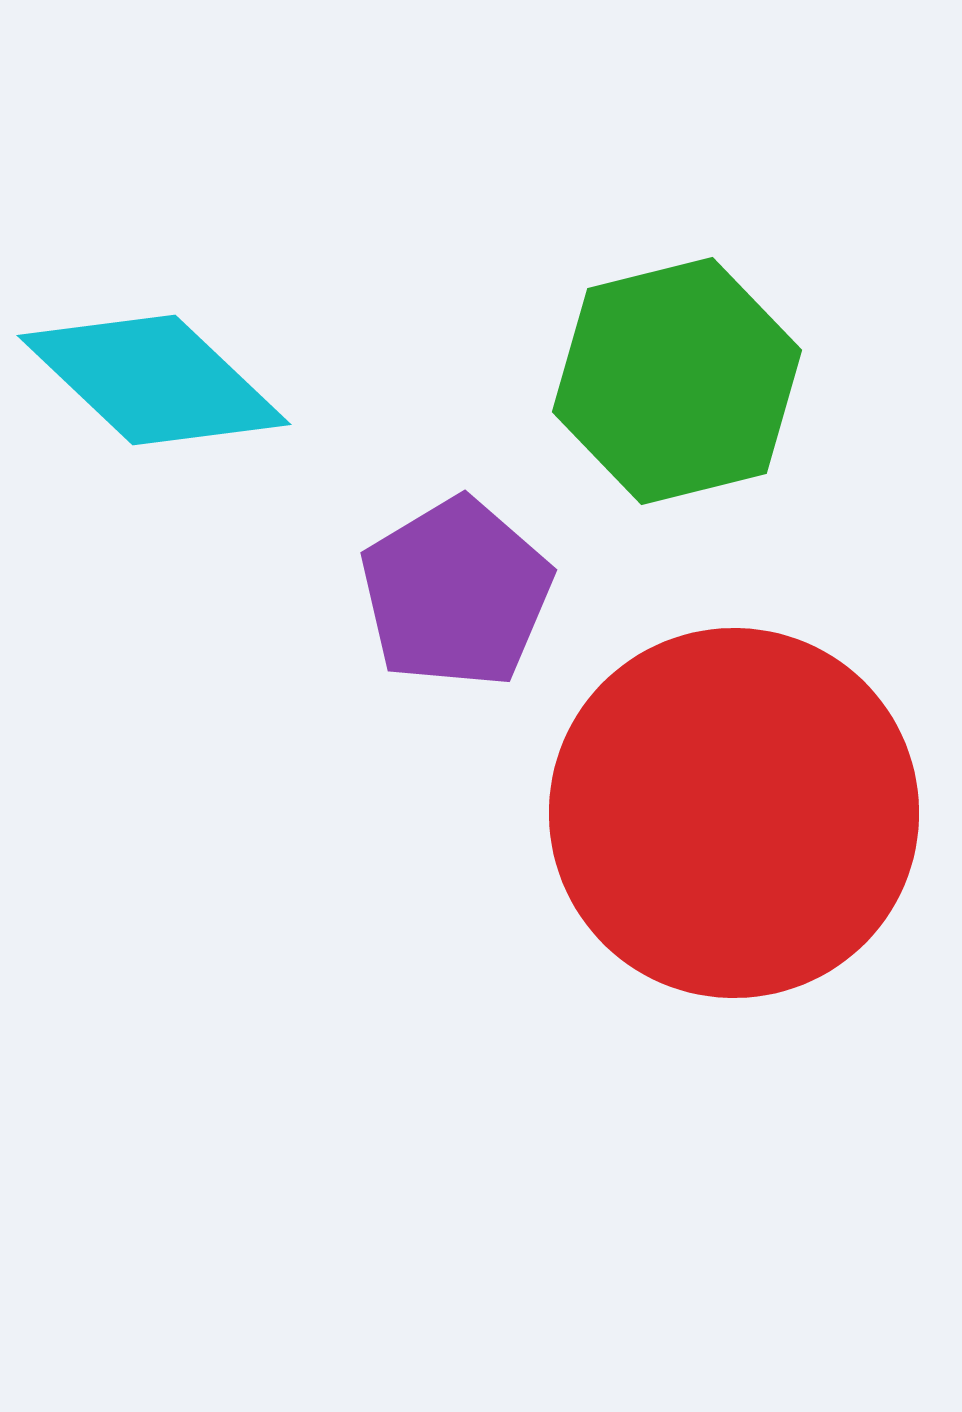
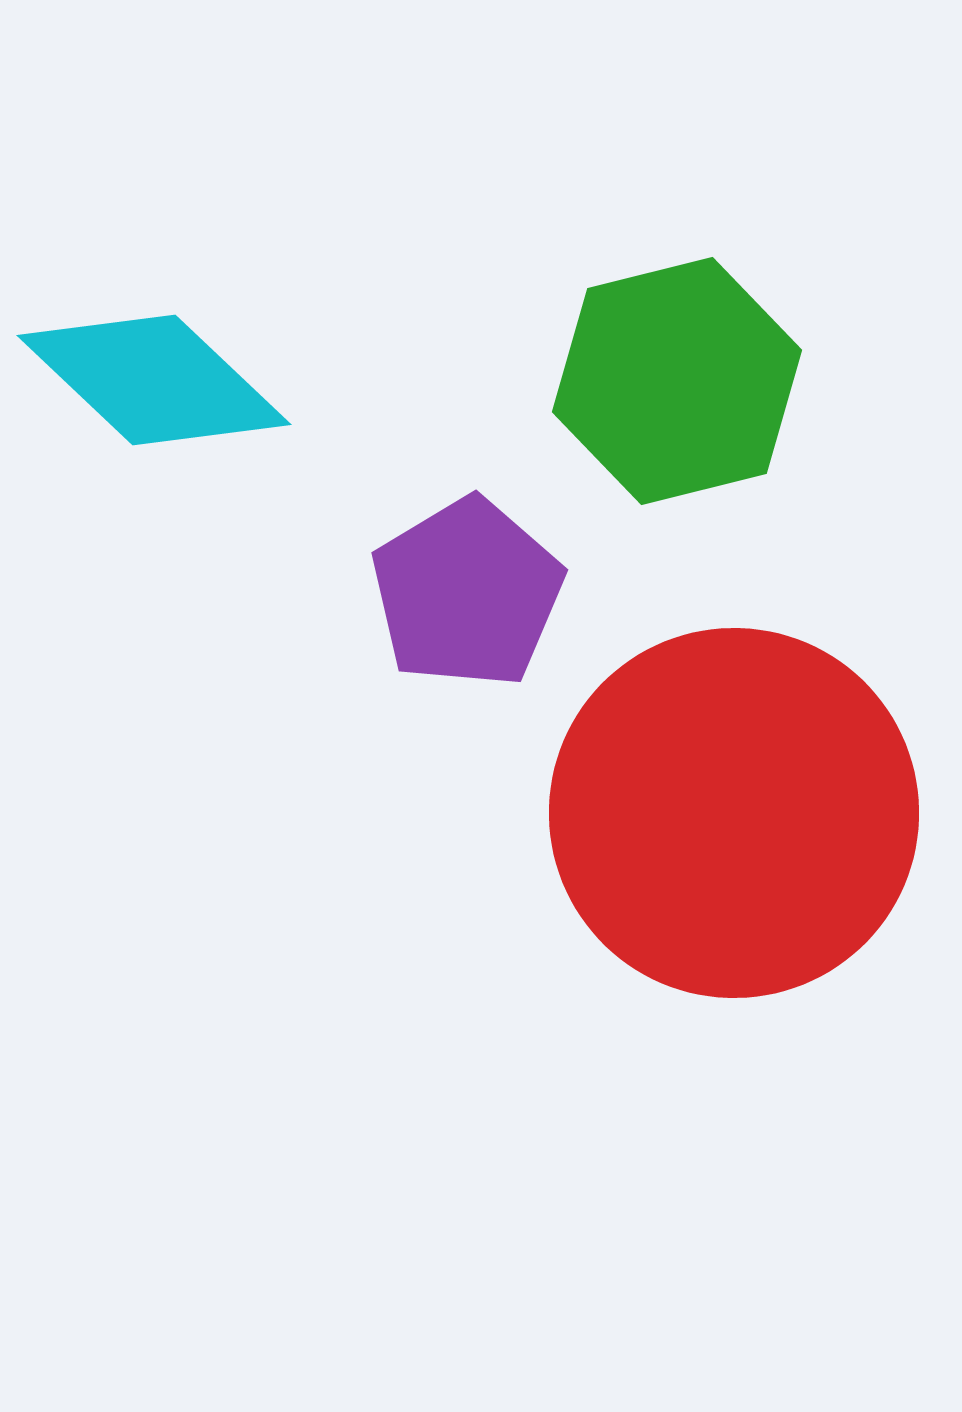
purple pentagon: moved 11 px right
